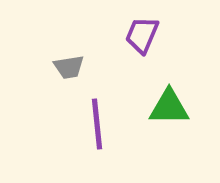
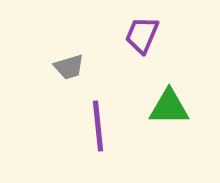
gray trapezoid: rotated 8 degrees counterclockwise
purple line: moved 1 px right, 2 px down
